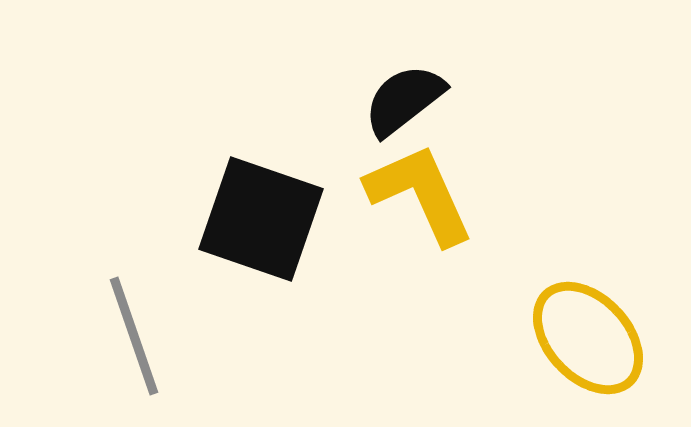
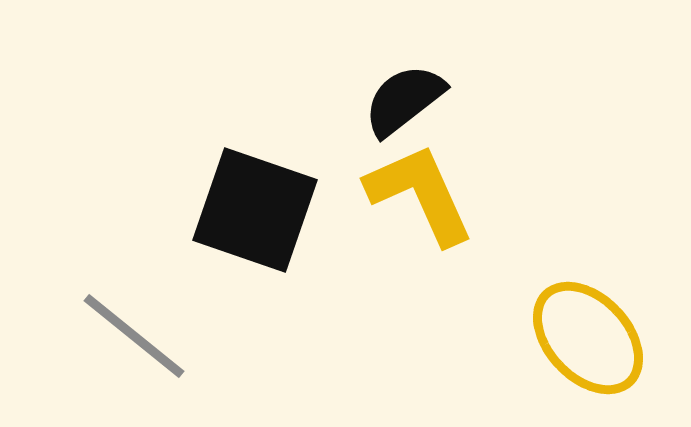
black square: moved 6 px left, 9 px up
gray line: rotated 32 degrees counterclockwise
